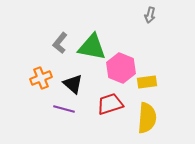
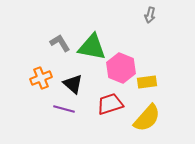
gray L-shape: rotated 110 degrees clockwise
yellow semicircle: rotated 36 degrees clockwise
